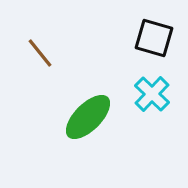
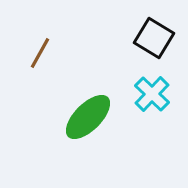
black square: rotated 15 degrees clockwise
brown line: rotated 68 degrees clockwise
